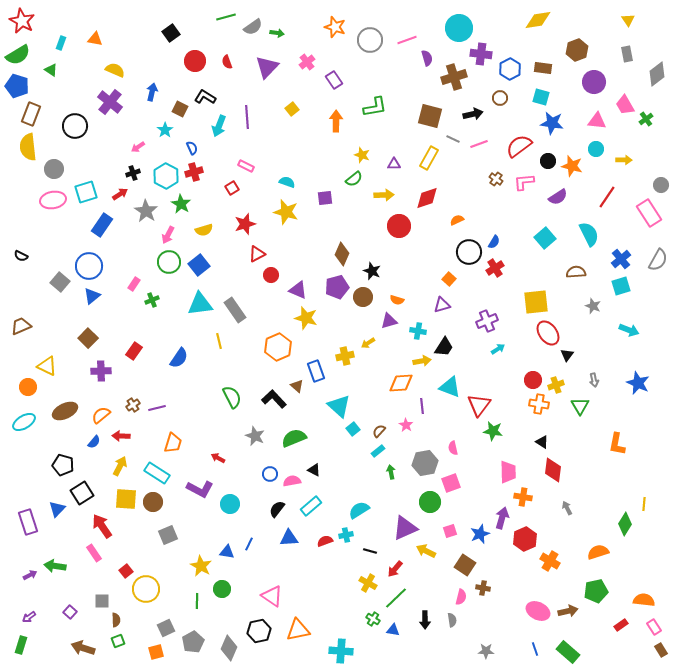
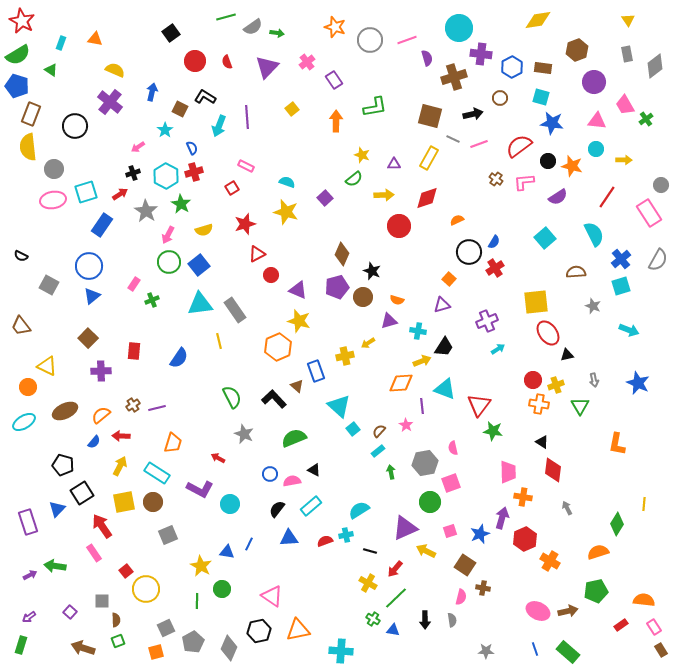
blue hexagon at (510, 69): moved 2 px right, 2 px up
gray diamond at (657, 74): moved 2 px left, 8 px up
purple square at (325, 198): rotated 35 degrees counterclockwise
cyan semicircle at (589, 234): moved 5 px right
gray square at (60, 282): moved 11 px left, 3 px down; rotated 12 degrees counterclockwise
yellow star at (306, 318): moved 7 px left, 3 px down
brown trapezoid at (21, 326): rotated 105 degrees counterclockwise
red rectangle at (134, 351): rotated 30 degrees counterclockwise
black triangle at (567, 355): rotated 40 degrees clockwise
yellow arrow at (422, 361): rotated 12 degrees counterclockwise
cyan triangle at (450, 387): moved 5 px left, 2 px down
gray star at (255, 436): moved 11 px left, 2 px up
yellow square at (126, 499): moved 2 px left, 3 px down; rotated 15 degrees counterclockwise
green diamond at (625, 524): moved 8 px left
